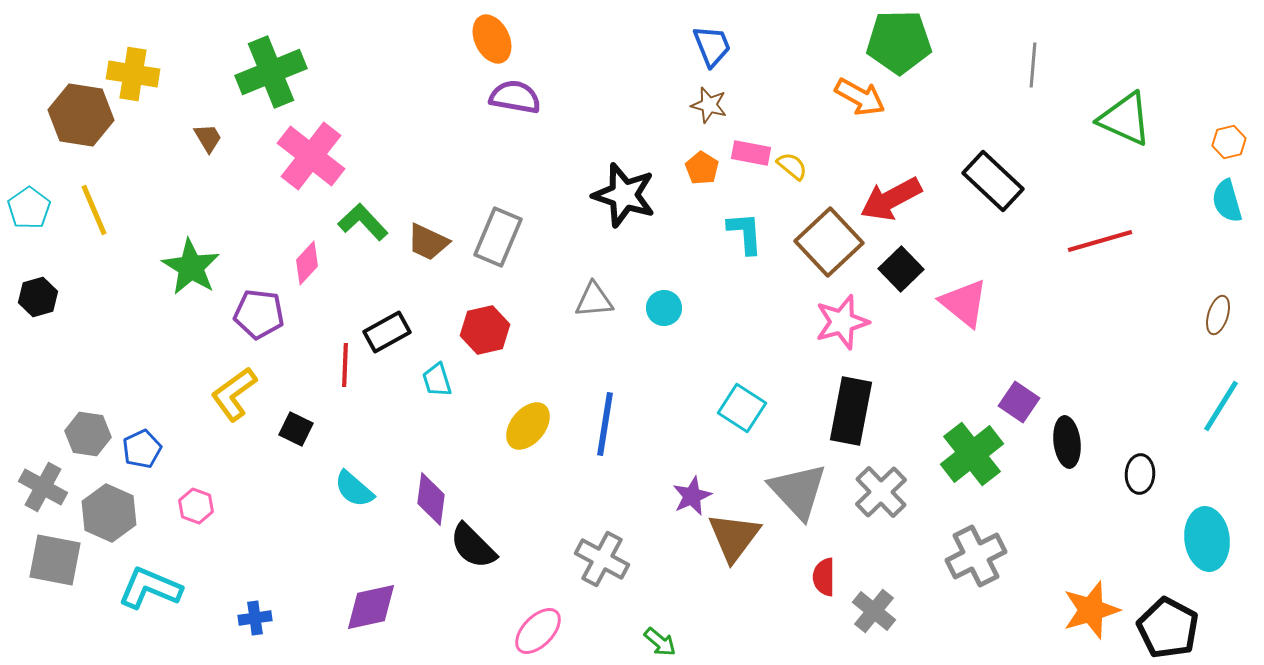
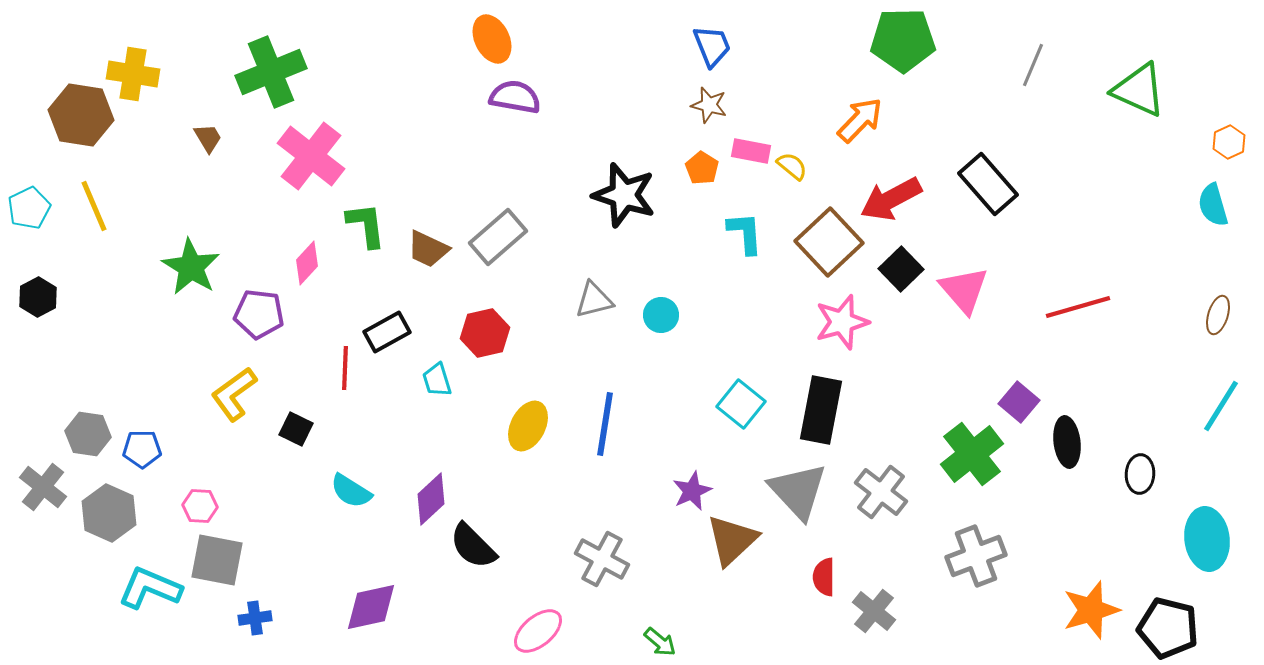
green pentagon at (899, 42): moved 4 px right, 2 px up
gray line at (1033, 65): rotated 18 degrees clockwise
orange arrow at (860, 97): moved 23 px down; rotated 75 degrees counterclockwise
green triangle at (1125, 119): moved 14 px right, 29 px up
orange hexagon at (1229, 142): rotated 12 degrees counterclockwise
pink rectangle at (751, 153): moved 2 px up
black rectangle at (993, 181): moved 5 px left, 3 px down; rotated 6 degrees clockwise
cyan semicircle at (1227, 201): moved 14 px left, 4 px down
cyan pentagon at (29, 208): rotated 9 degrees clockwise
yellow line at (94, 210): moved 4 px up
green L-shape at (363, 222): moved 3 px right, 3 px down; rotated 36 degrees clockwise
gray rectangle at (498, 237): rotated 26 degrees clockwise
red line at (1100, 241): moved 22 px left, 66 px down
brown trapezoid at (428, 242): moved 7 px down
black hexagon at (38, 297): rotated 12 degrees counterclockwise
gray triangle at (594, 300): rotated 9 degrees counterclockwise
pink triangle at (964, 303): moved 13 px up; rotated 10 degrees clockwise
cyan circle at (664, 308): moved 3 px left, 7 px down
red hexagon at (485, 330): moved 3 px down
red line at (345, 365): moved 3 px down
purple square at (1019, 402): rotated 6 degrees clockwise
cyan square at (742, 408): moved 1 px left, 4 px up; rotated 6 degrees clockwise
black rectangle at (851, 411): moved 30 px left, 1 px up
yellow ellipse at (528, 426): rotated 12 degrees counterclockwise
blue pentagon at (142, 449): rotated 24 degrees clockwise
gray cross at (43, 487): rotated 9 degrees clockwise
cyan semicircle at (354, 489): moved 3 px left, 2 px down; rotated 9 degrees counterclockwise
gray cross at (881, 492): rotated 8 degrees counterclockwise
purple star at (692, 496): moved 5 px up
purple diamond at (431, 499): rotated 40 degrees clockwise
pink hexagon at (196, 506): moved 4 px right; rotated 16 degrees counterclockwise
brown triangle at (734, 537): moved 2 px left, 3 px down; rotated 10 degrees clockwise
gray cross at (976, 556): rotated 6 degrees clockwise
gray square at (55, 560): moved 162 px right
black pentagon at (1168, 628): rotated 14 degrees counterclockwise
pink ellipse at (538, 631): rotated 6 degrees clockwise
